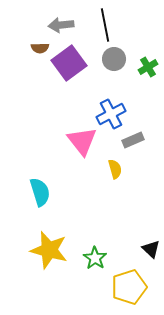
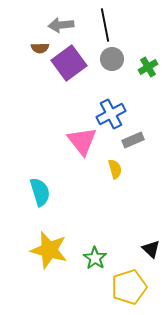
gray circle: moved 2 px left
